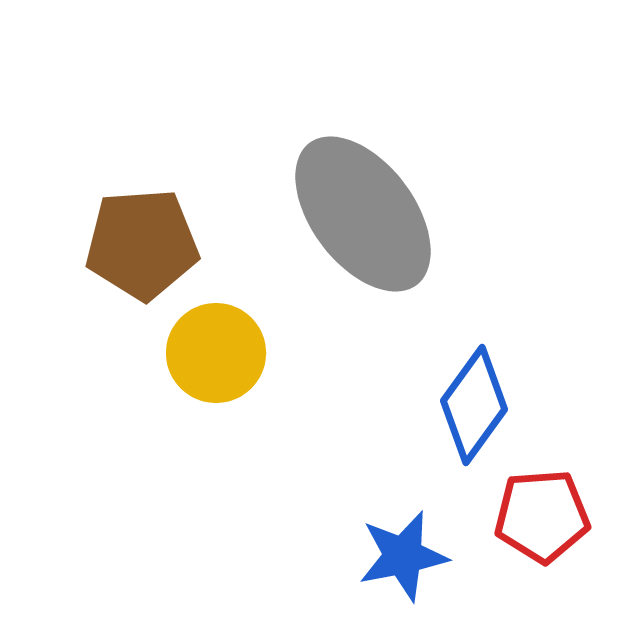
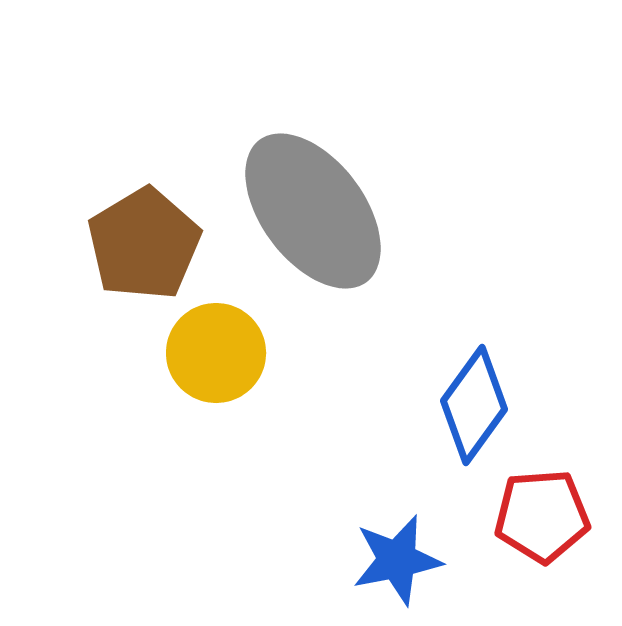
gray ellipse: moved 50 px left, 3 px up
brown pentagon: moved 2 px right; rotated 27 degrees counterclockwise
blue star: moved 6 px left, 4 px down
